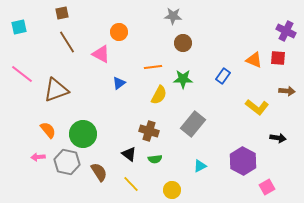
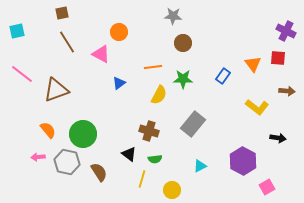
cyan square: moved 2 px left, 4 px down
orange triangle: moved 1 px left, 4 px down; rotated 30 degrees clockwise
yellow line: moved 11 px right, 5 px up; rotated 60 degrees clockwise
